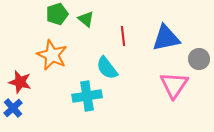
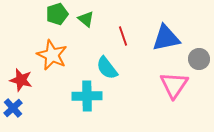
red line: rotated 12 degrees counterclockwise
red star: moved 1 px right, 2 px up
cyan cross: rotated 8 degrees clockwise
